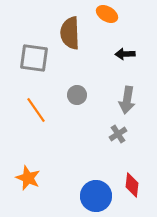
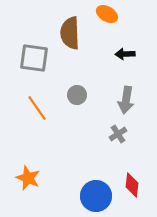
gray arrow: moved 1 px left
orange line: moved 1 px right, 2 px up
